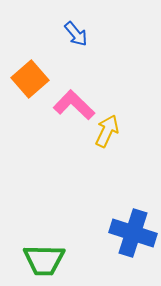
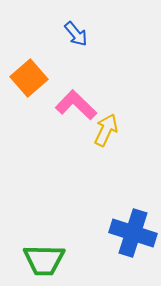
orange square: moved 1 px left, 1 px up
pink L-shape: moved 2 px right
yellow arrow: moved 1 px left, 1 px up
